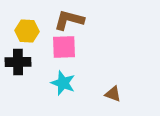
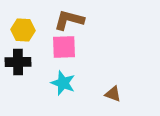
yellow hexagon: moved 4 px left, 1 px up
